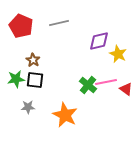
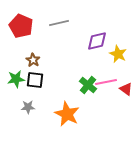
purple diamond: moved 2 px left
orange star: moved 2 px right, 1 px up
